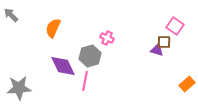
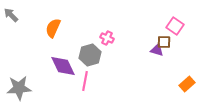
gray hexagon: moved 1 px up
